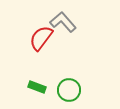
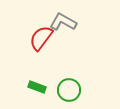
gray L-shape: rotated 20 degrees counterclockwise
